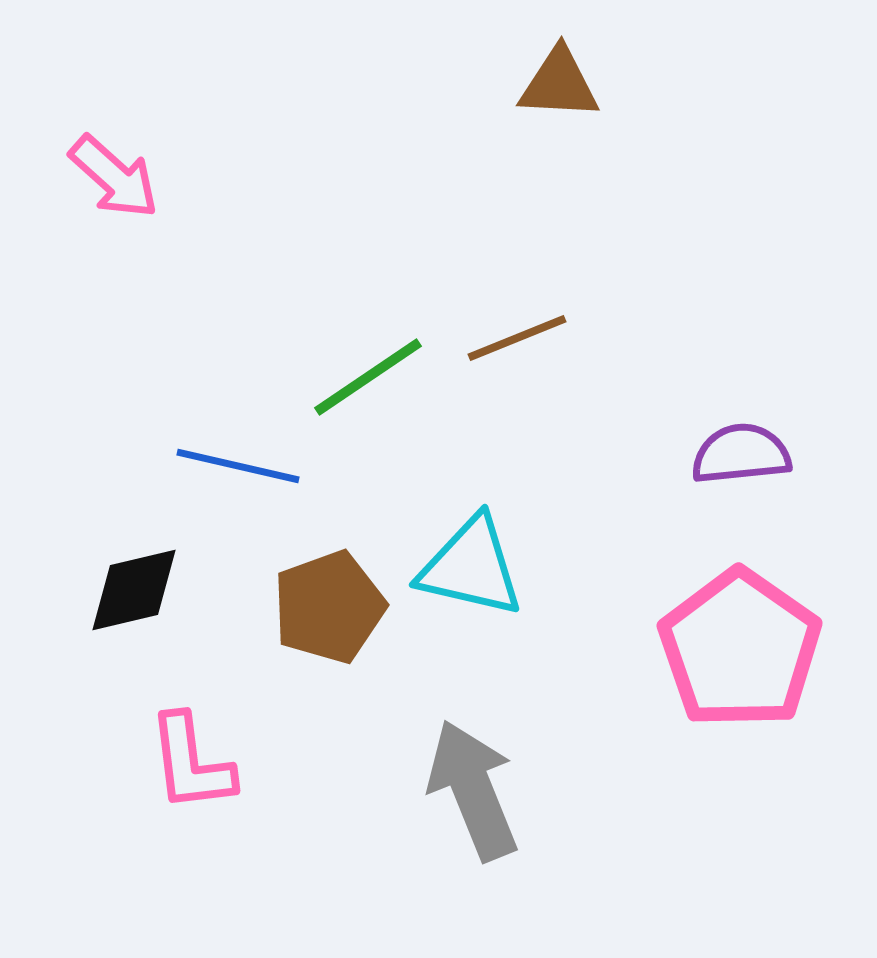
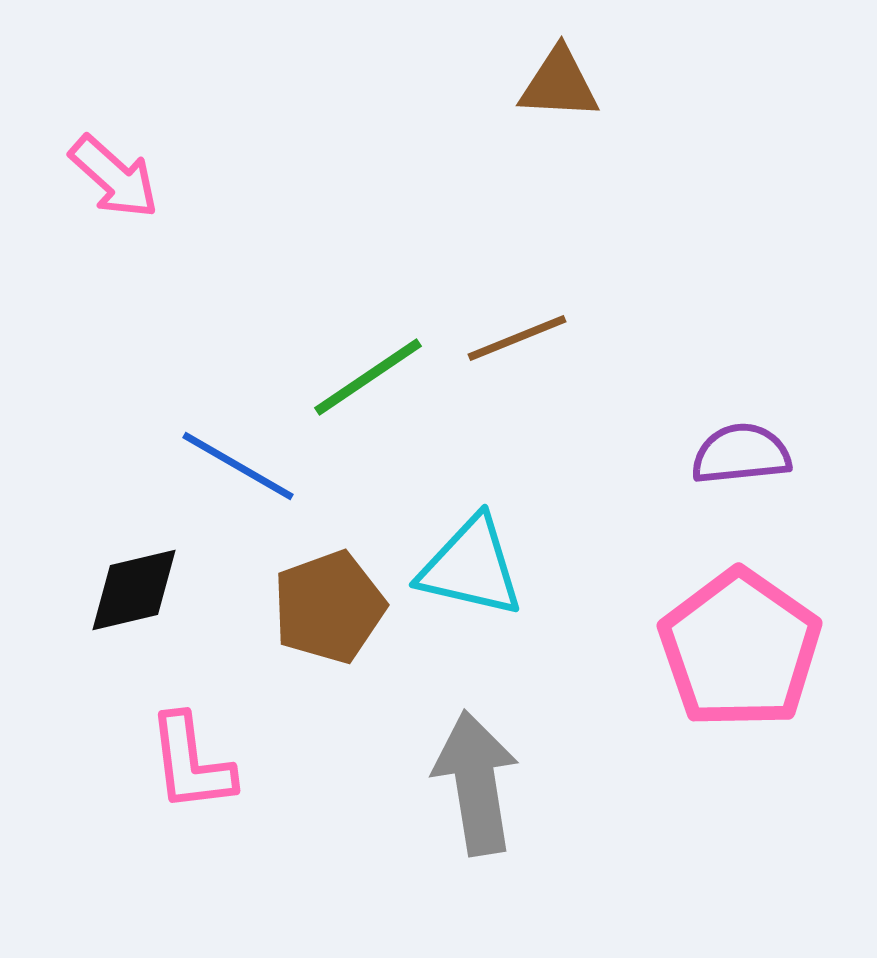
blue line: rotated 17 degrees clockwise
gray arrow: moved 3 px right, 7 px up; rotated 13 degrees clockwise
